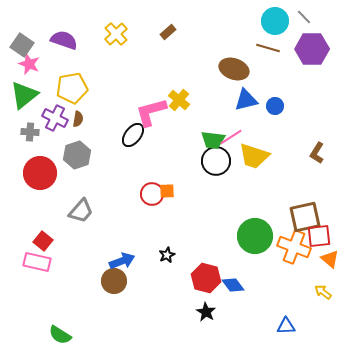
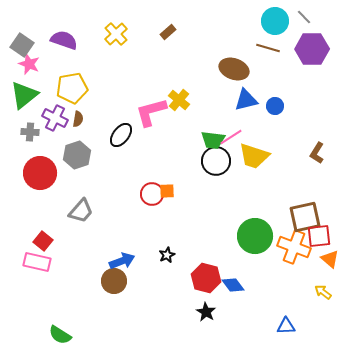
black ellipse at (133, 135): moved 12 px left
